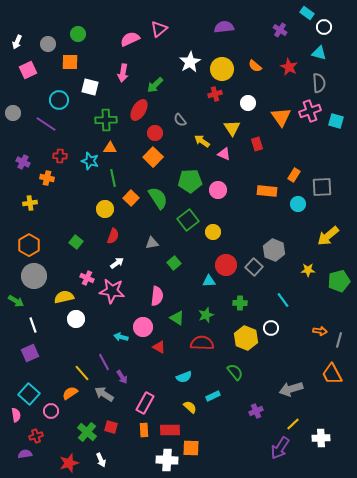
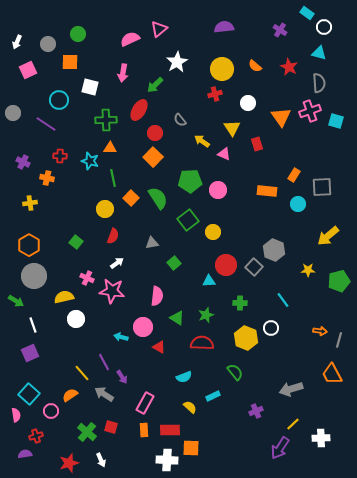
white star at (190, 62): moved 13 px left
orange semicircle at (70, 393): moved 2 px down
